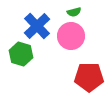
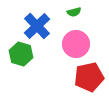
pink circle: moved 5 px right, 8 px down
red pentagon: rotated 12 degrees counterclockwise
